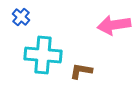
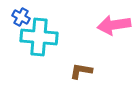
blue cross: rotated 12 degrees counterclockwise
cyan cross: moved 4 px left, 18 px up
